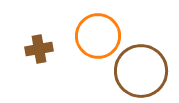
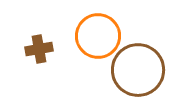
brown circle: moved 3 px left, 1 px up
